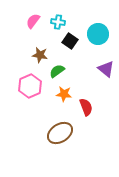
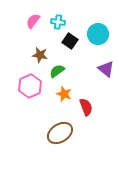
orange star: rotated 14 degrees clockwise
